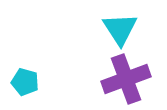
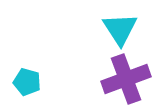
cyan pentagon: moved 2 px right
